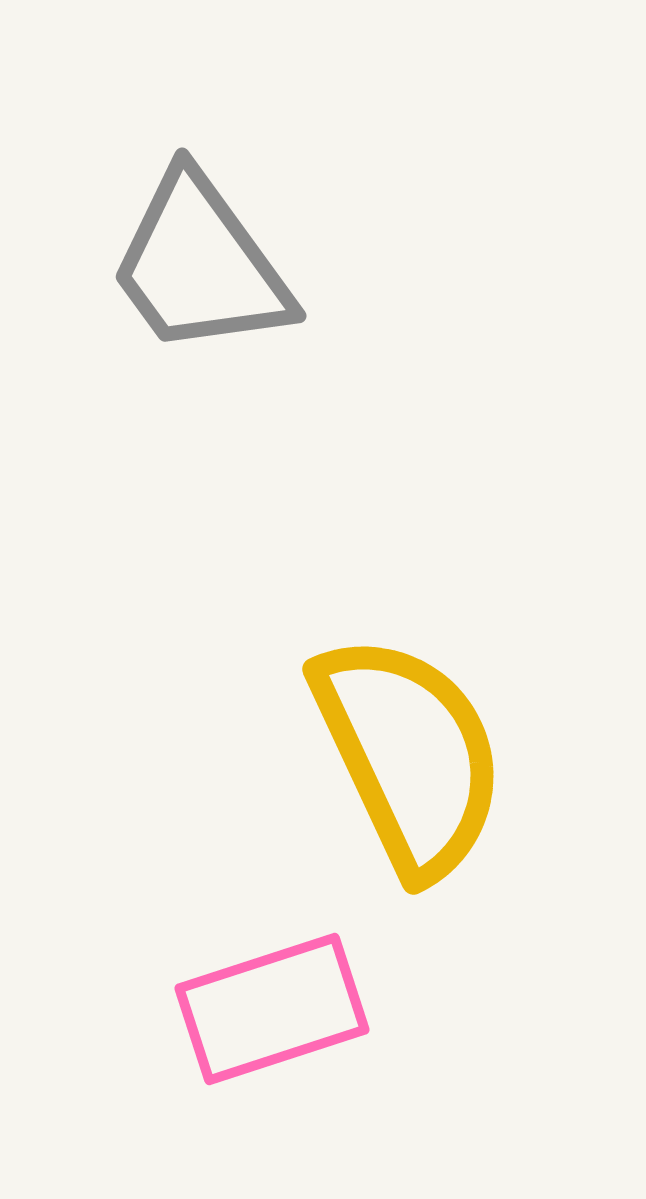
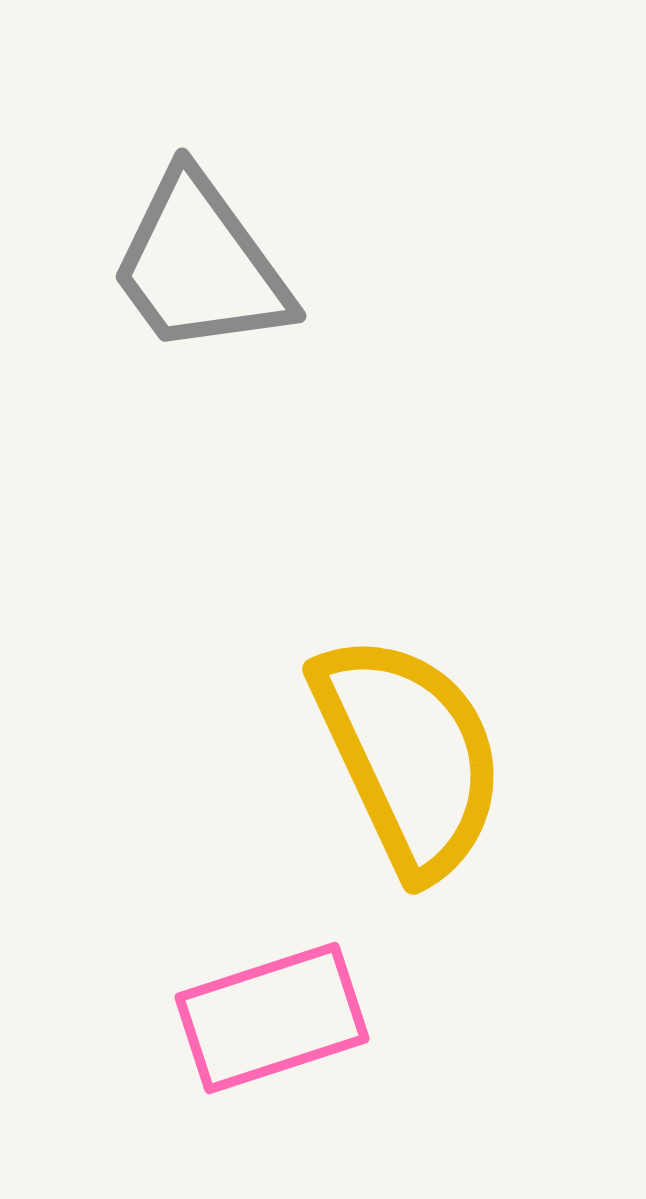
pink rectangle: moved 9 px down
